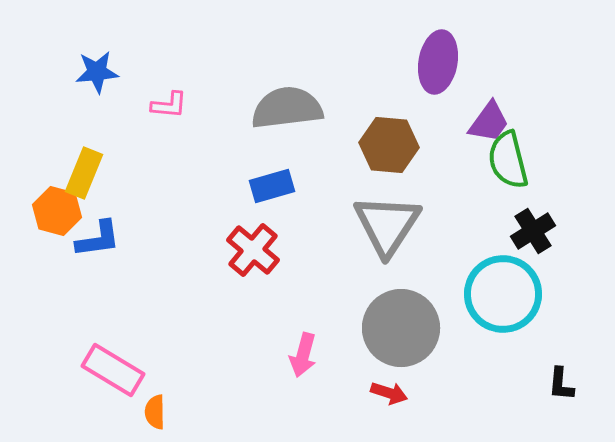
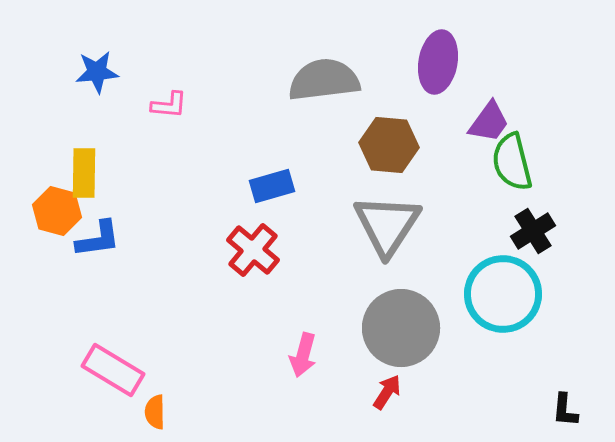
gray semicircle: moved 37 px right, 28 px up
green semicircle: moved 4 px right, 2 px down
yellow rectangle: rotated 21 degrees counterclockwise
black L-shape: moved 4 px right, 26 px down
red arrow: moved 2 px left, 1 px up; rotated 75 degrees counterclockwise
